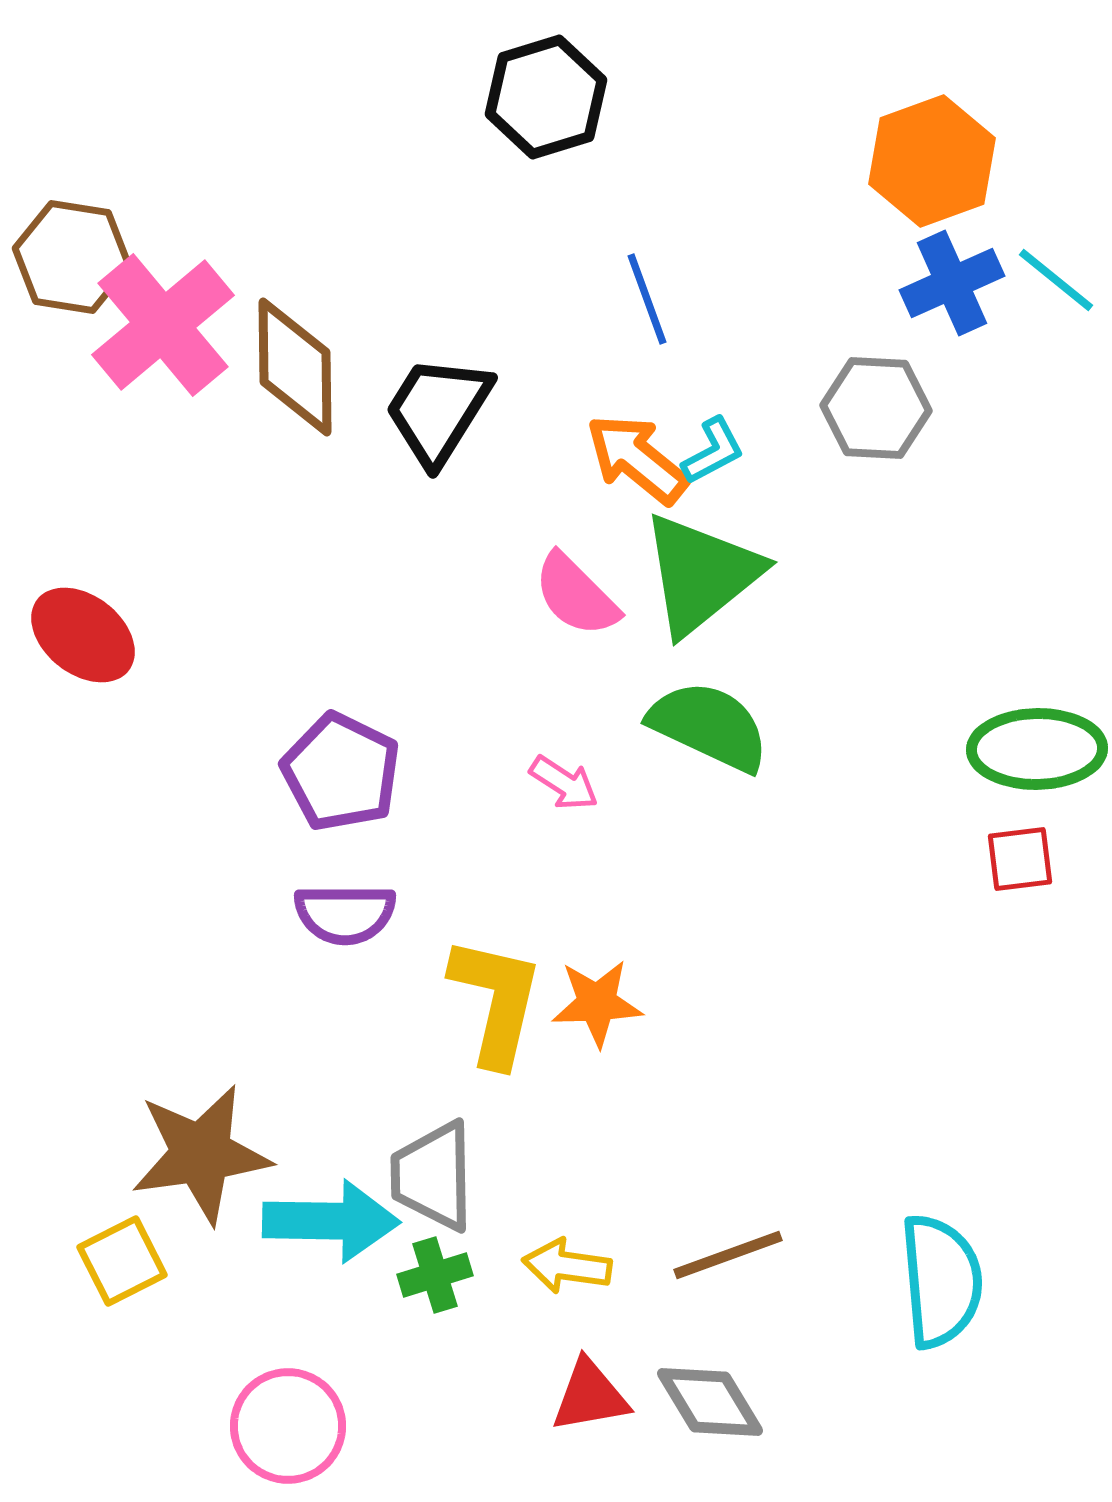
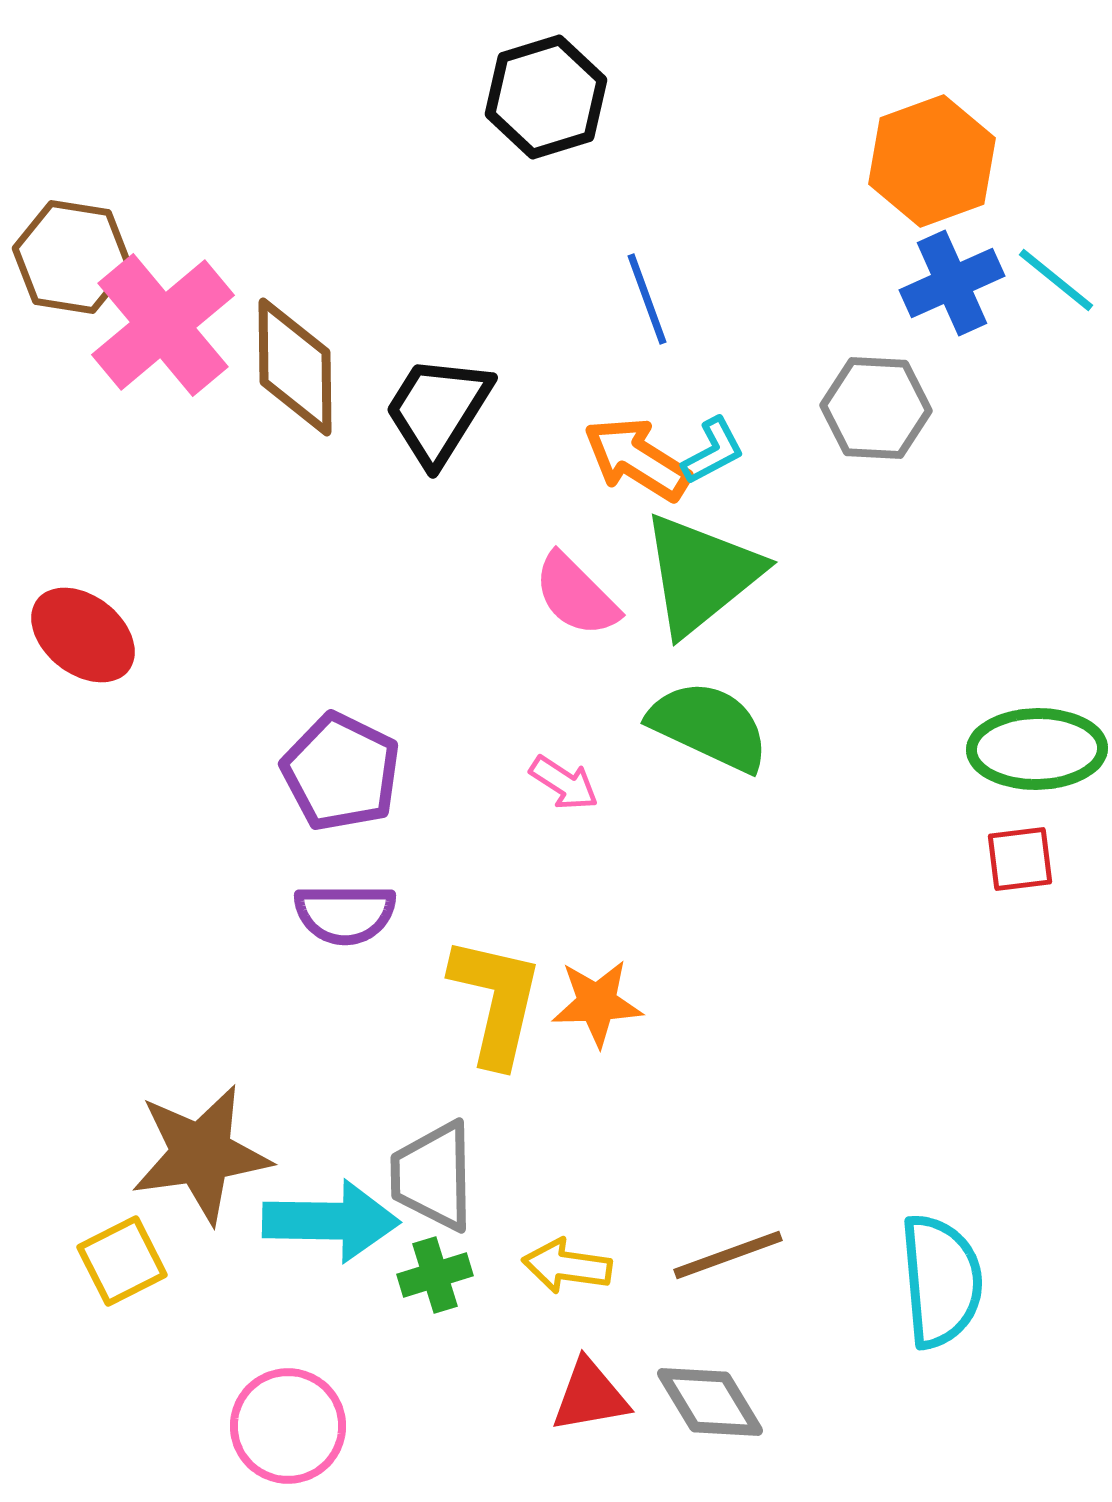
orange arrow: rotated 7 degrees counterclockwise
